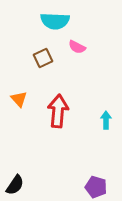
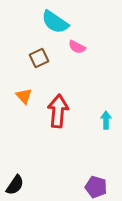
cyan semicircle: moved 1 px down; rotated 32 degrees clockwise
brown square: moved 4 px left
orange triangle: moved 5 px right, 3 px up
